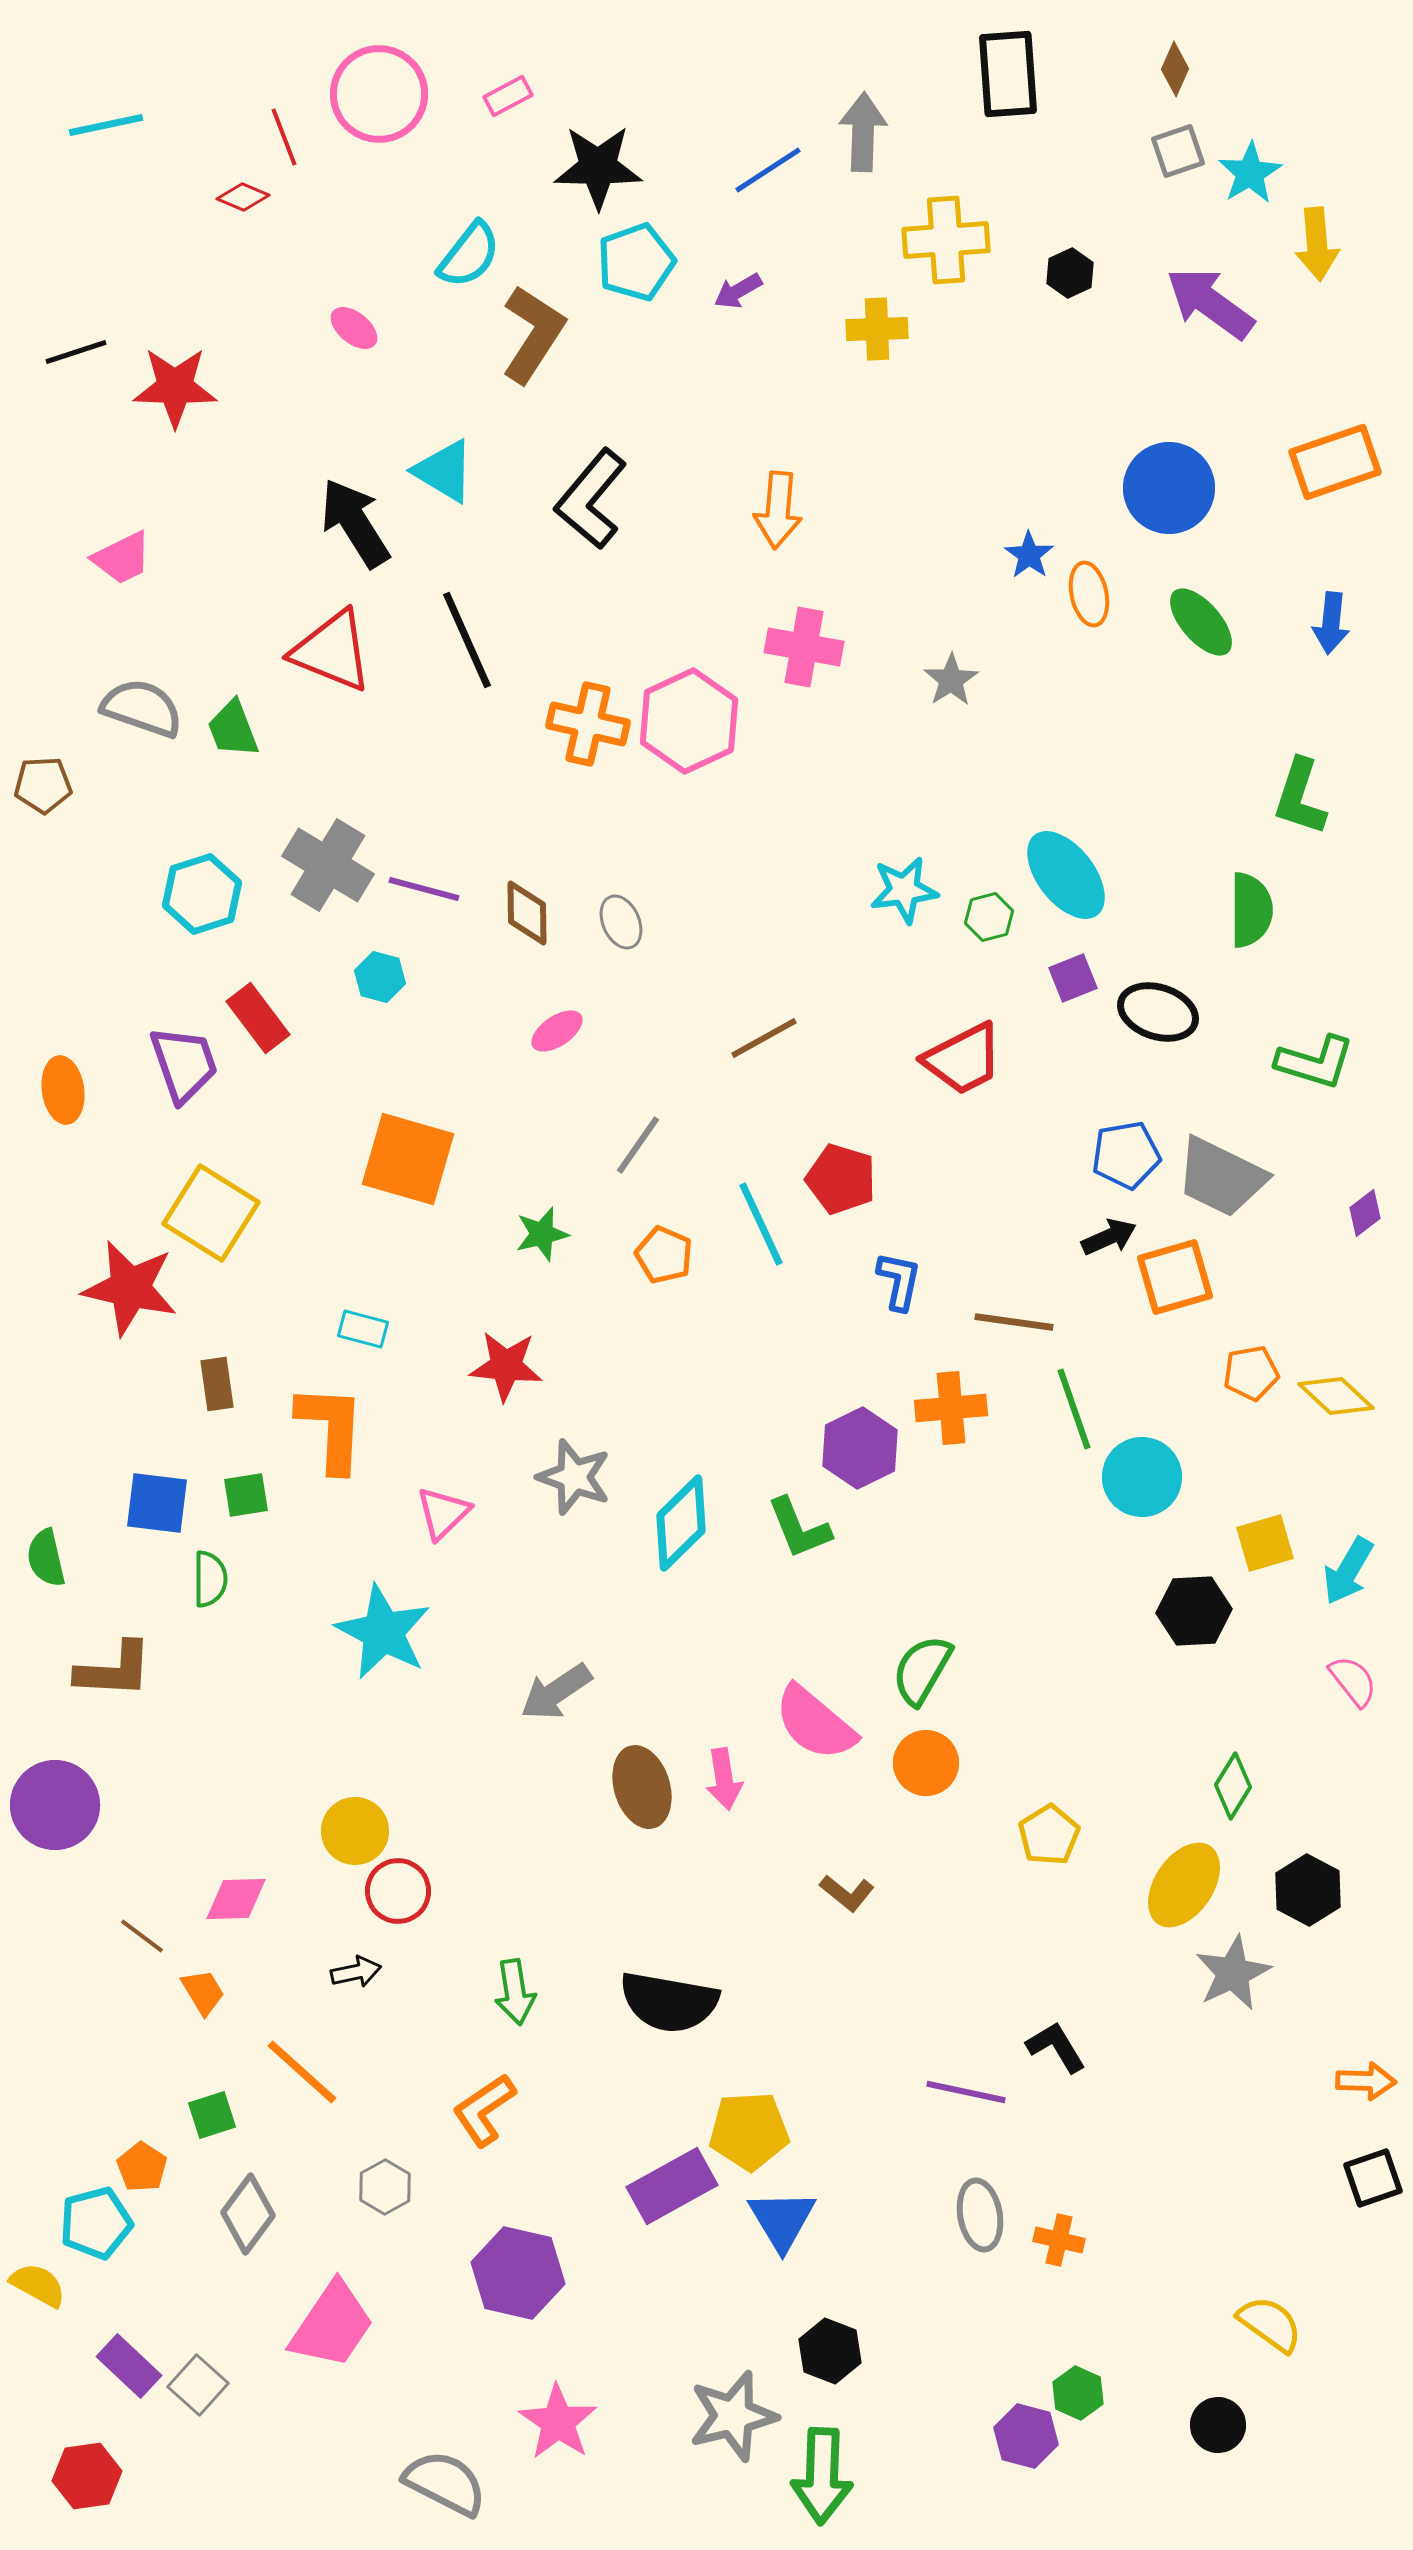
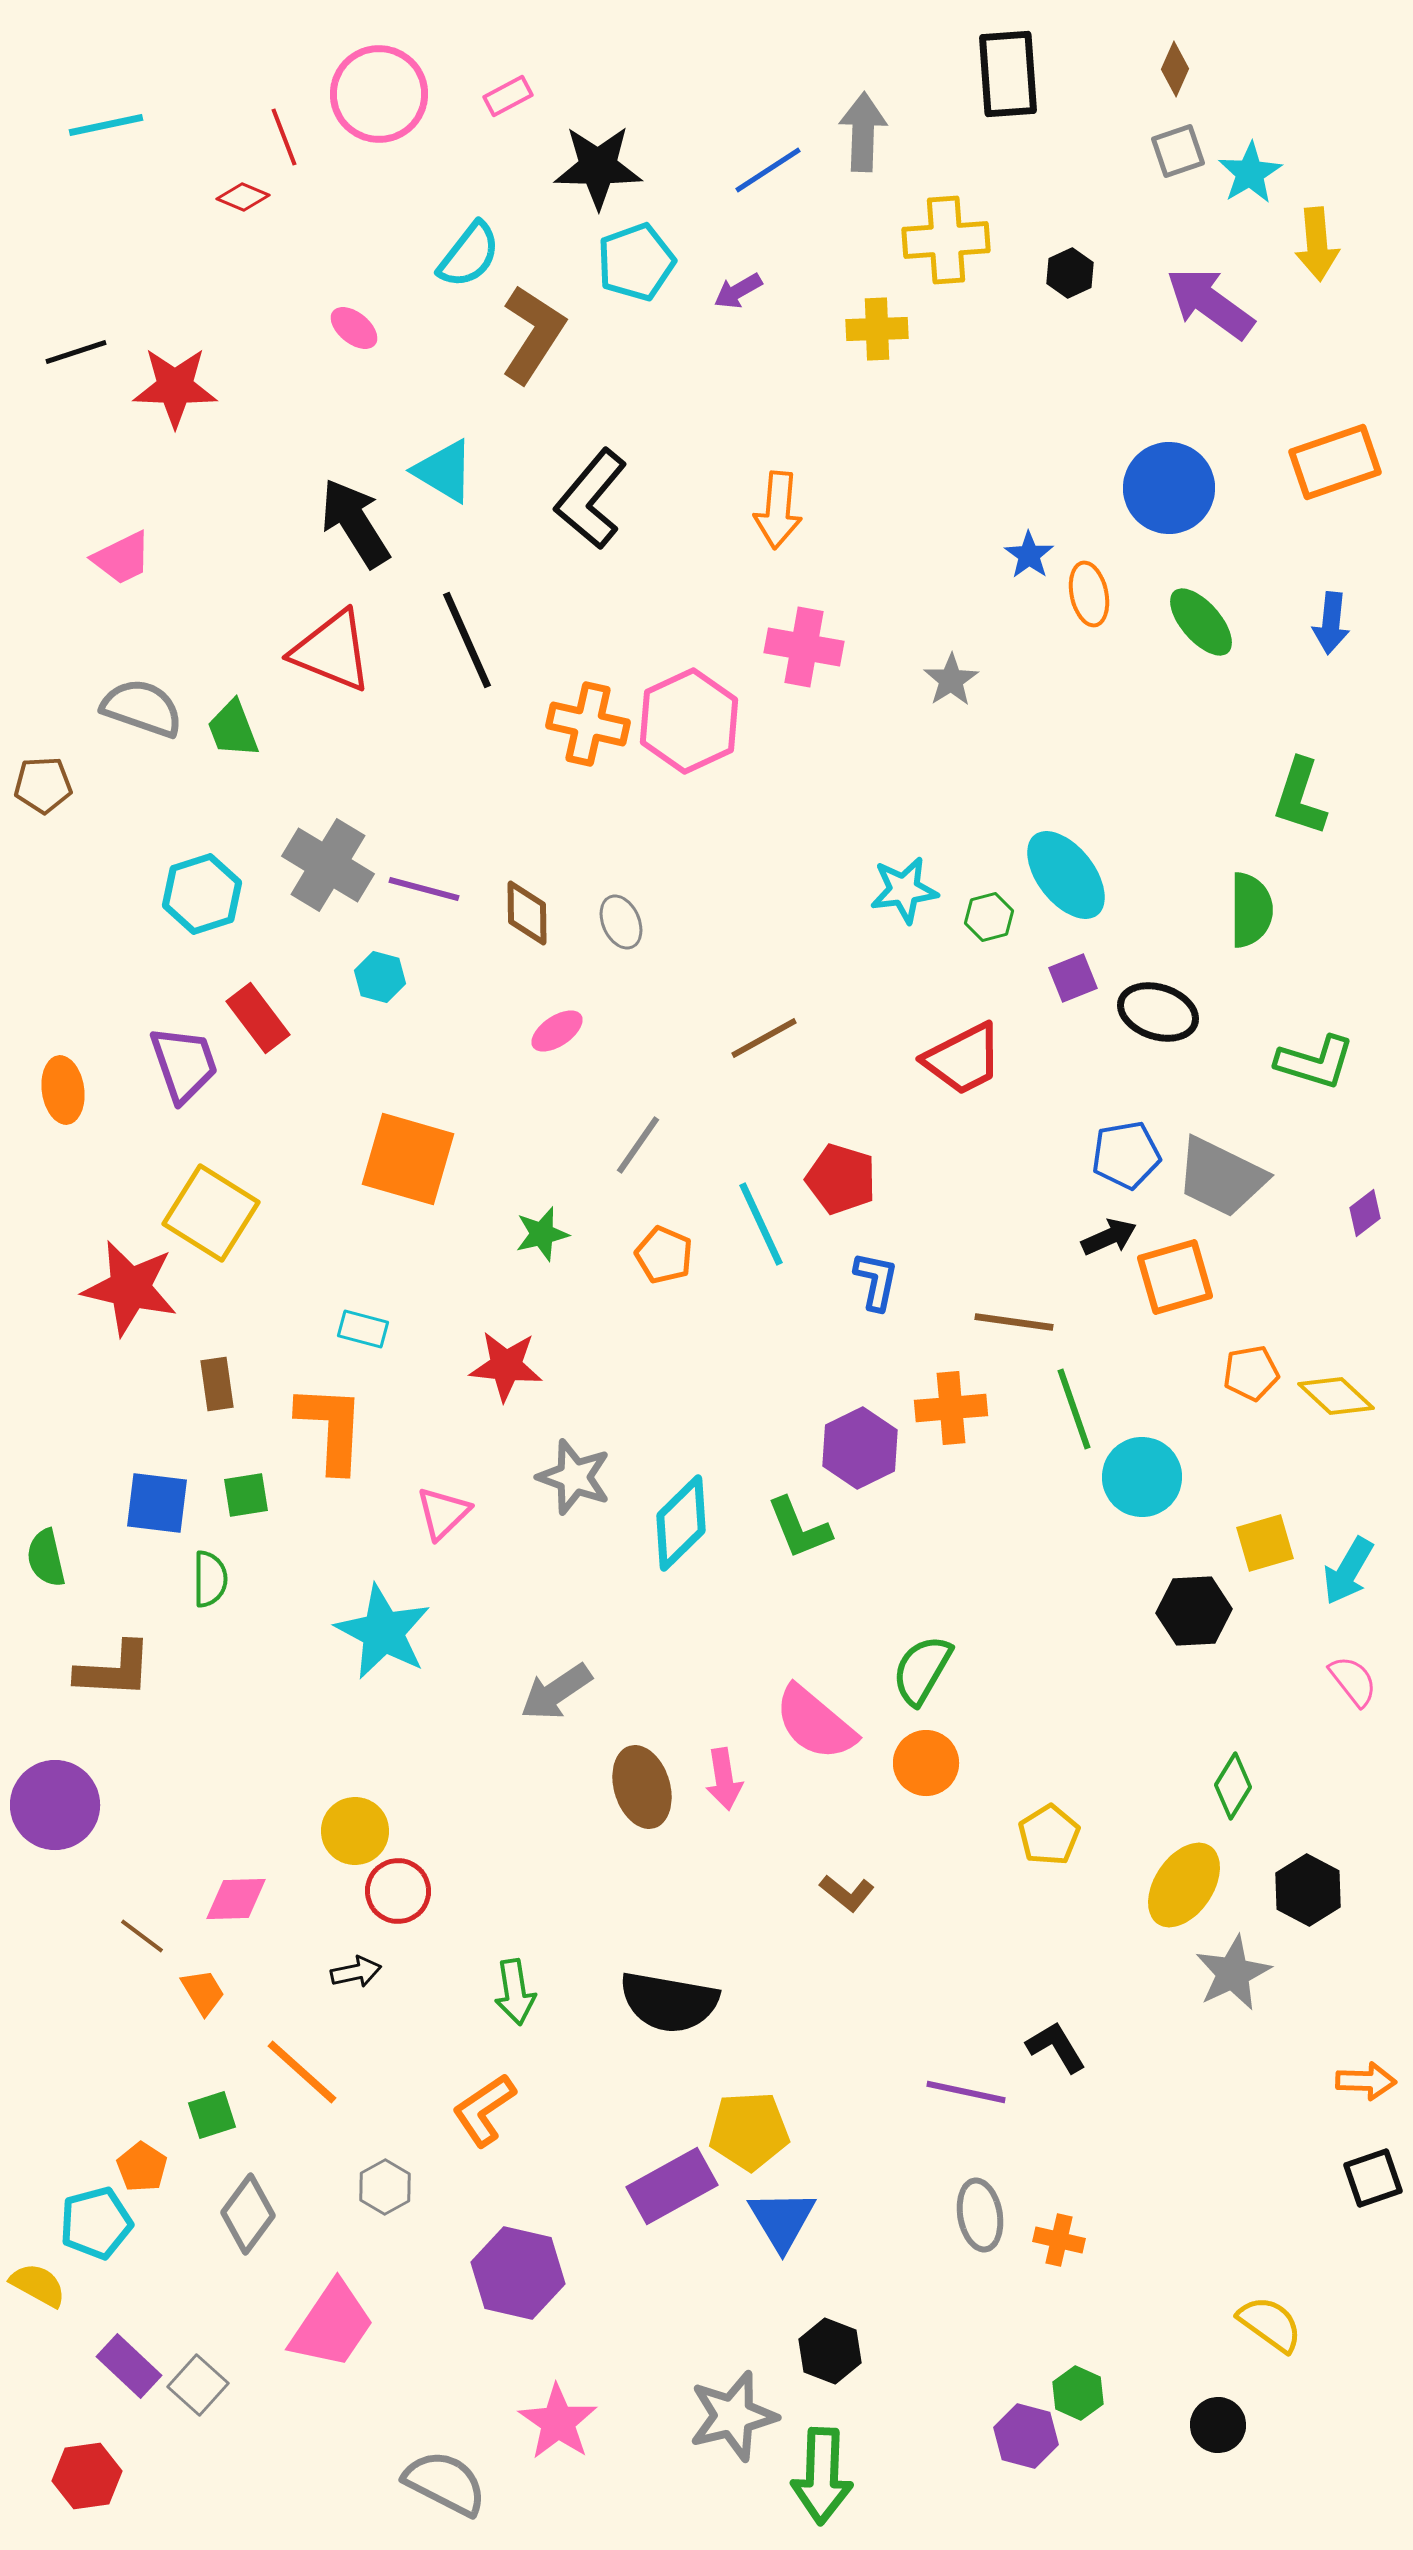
blue L-shape at (899, 1281): moved 23 px left
